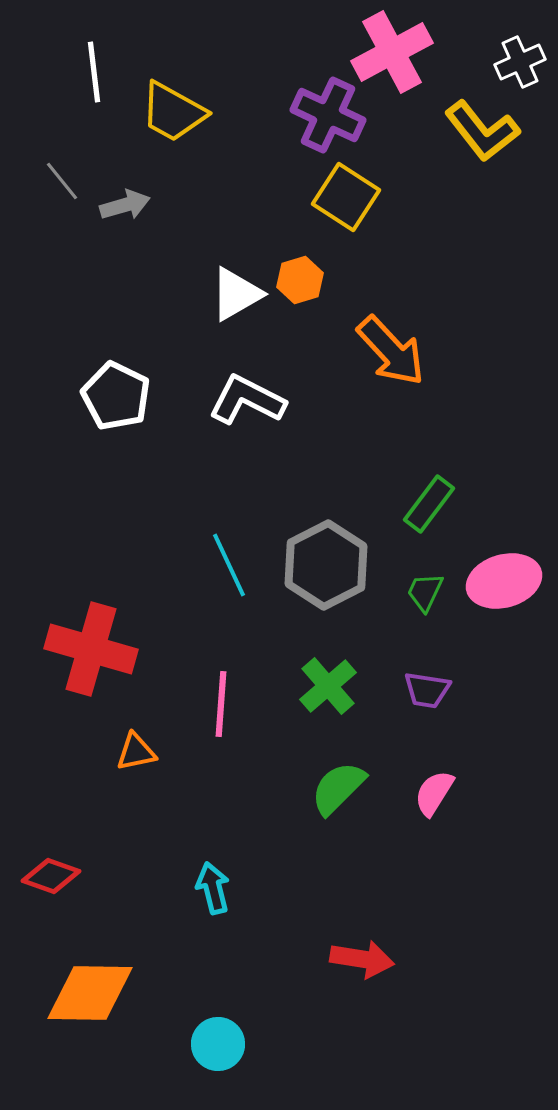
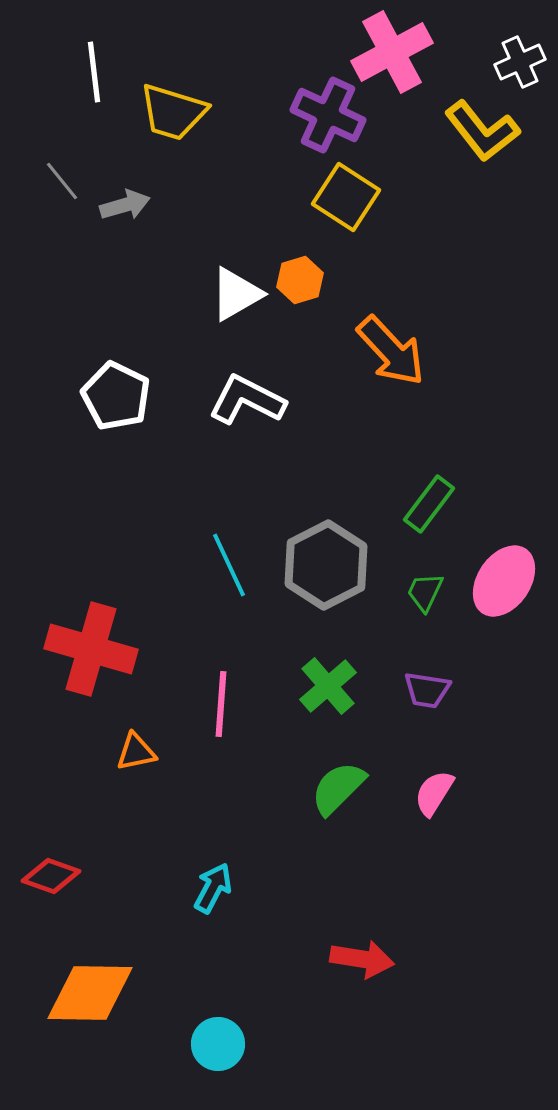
yellow trapezoid: rotated 12 degrees counterclockwise
pink ellipse: rotated 40 degrees counterclockwise
cyan arrow: rotated 42 degrees clockwise
